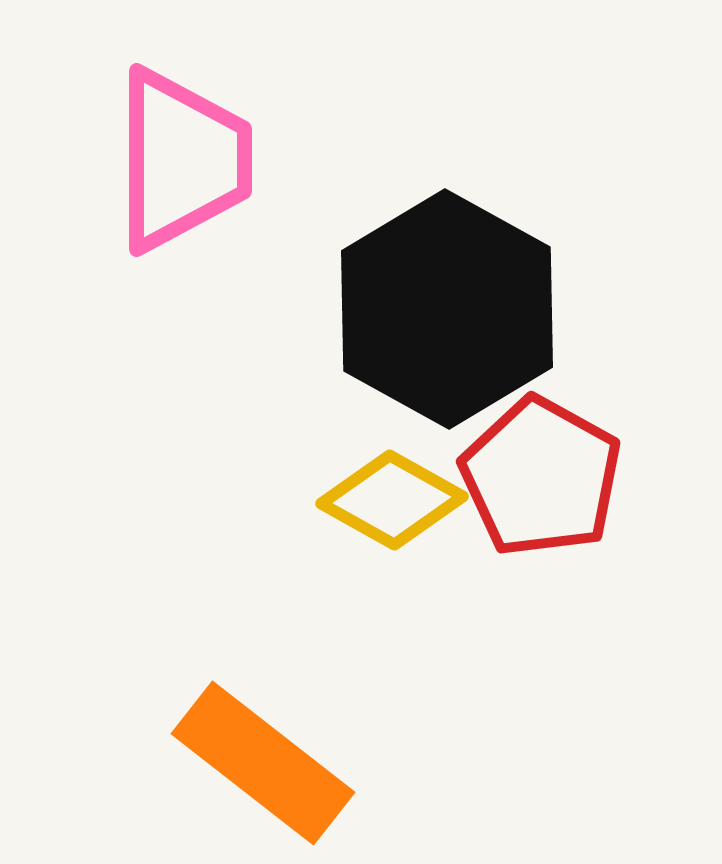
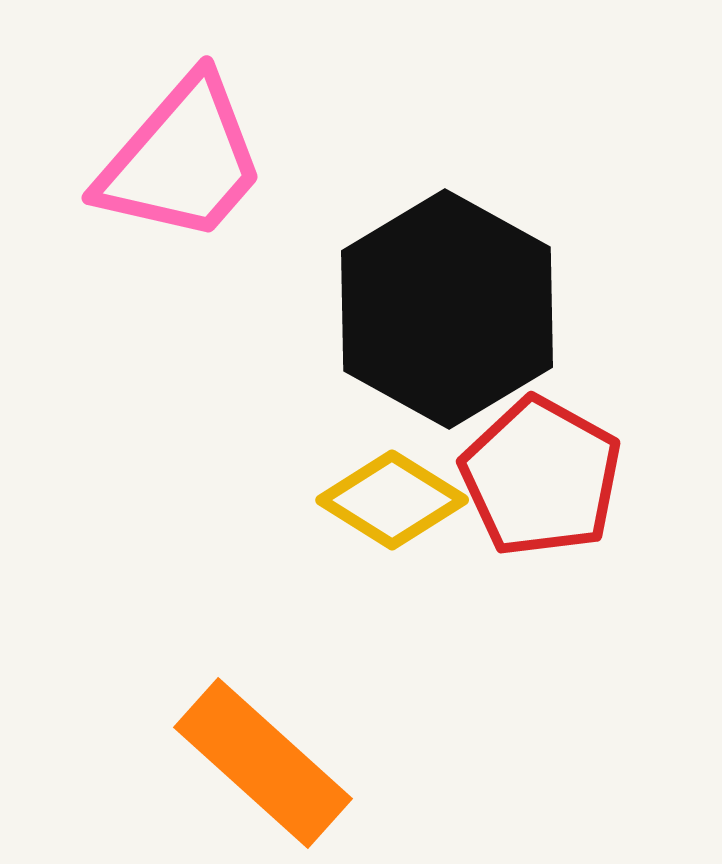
pink trapezoid: rotated 41 degrees clockwise
yellow diamond: rotated 3 degrees clockwise
orange rectangle: rotated 4 degrees clockwise
